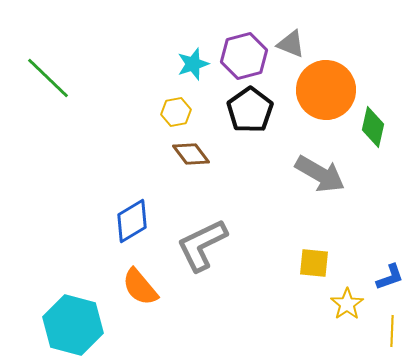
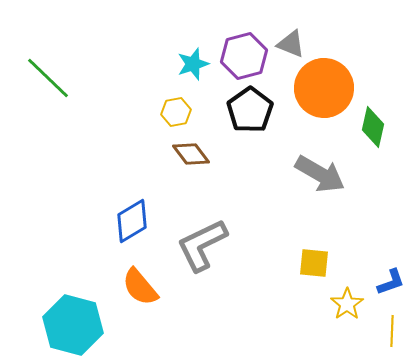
orange circle: moved 2 px left, 2 px up
blue L-shape: moved 1 px right, 5 px down
